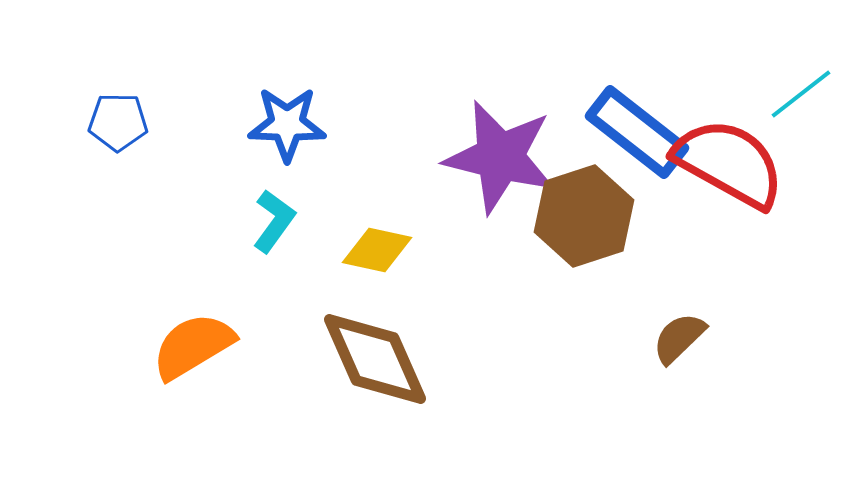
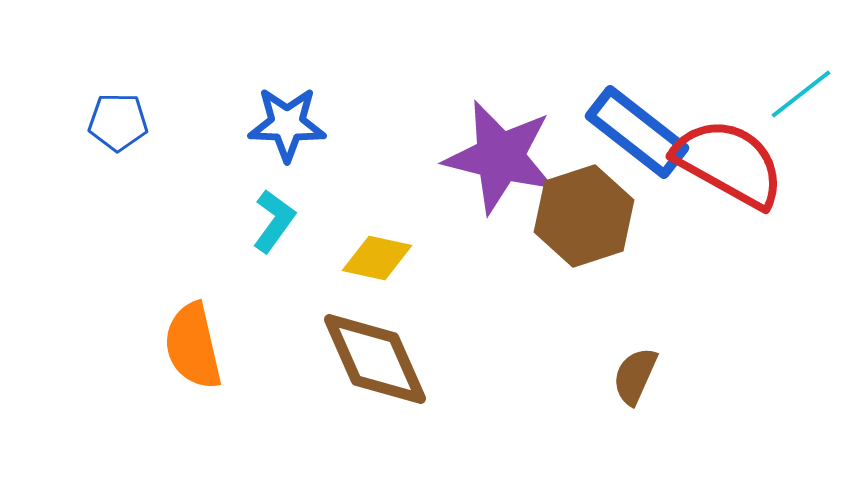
yellow diamond: moved 8 px down
brown semicircle: moved 44 px left, 38 px down; rotated 22 degrees counterclockwise
orange semicircle: rotated 72 degrees counterclockwise
